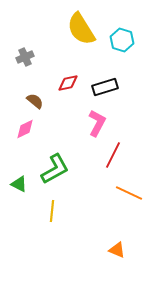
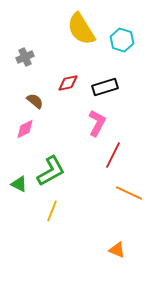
green L-shape: moved 4 px left, 2 px down
yellow line: rotated 15 degrees clockwise
